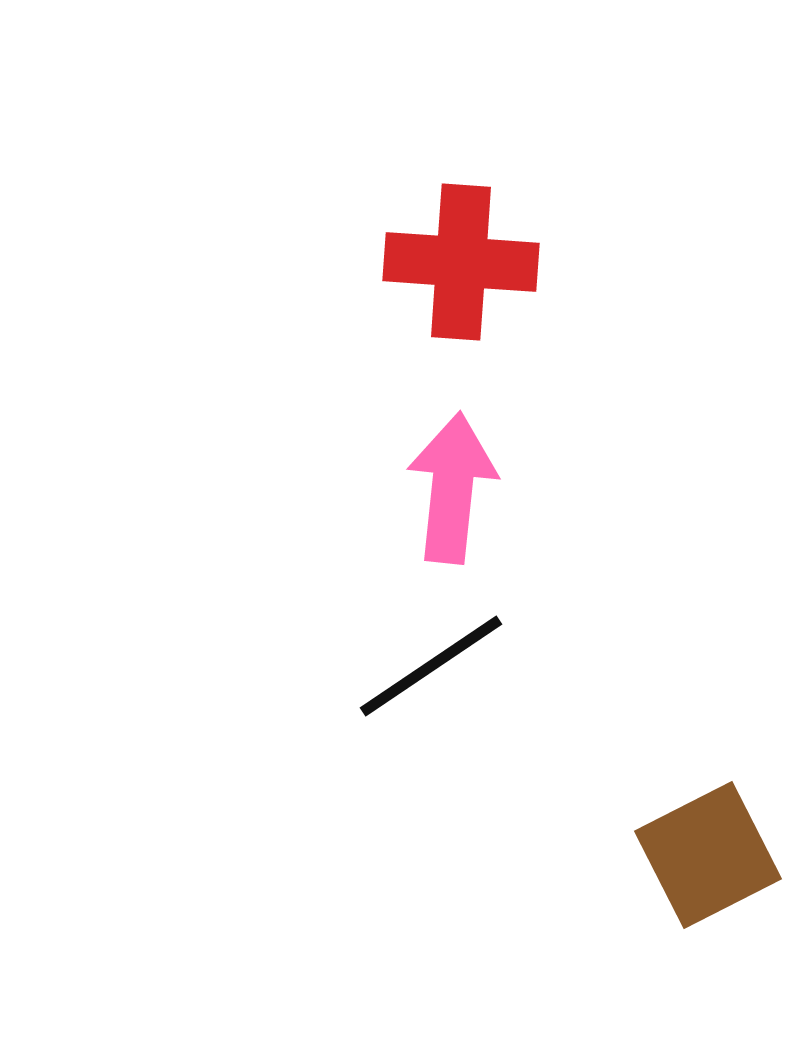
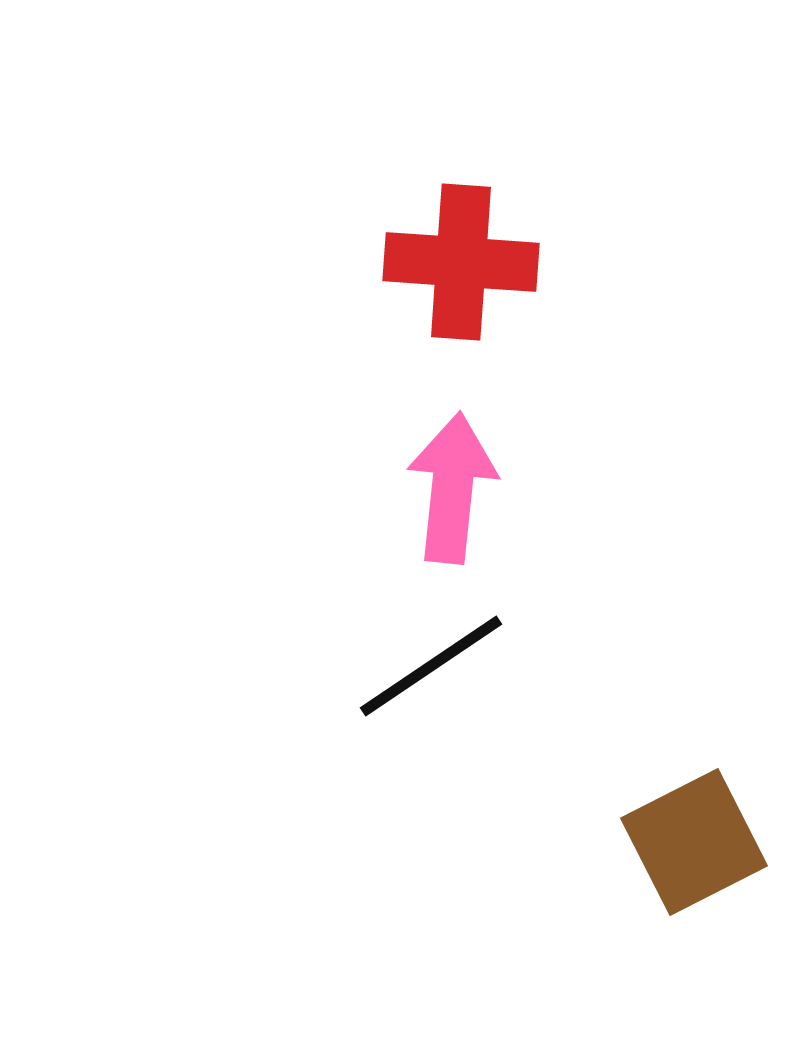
brown square: moved 14 px left, 13 px up
